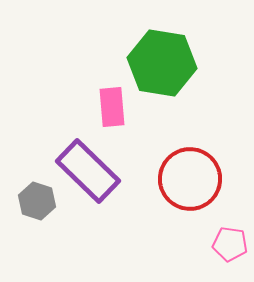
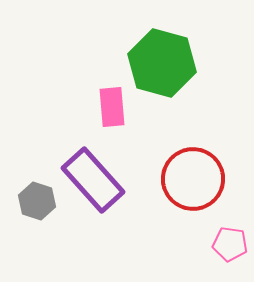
green hexagon: rotated 6 degrees clockwise
purple rectangle: moved 5 px right, 9 px down; rotated 4 degrees clockwise
red circle: moved 3 px right
